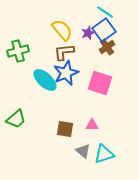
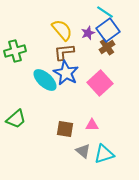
blue square: moved 4 px right
green cross: moved 3 px left
blue star: rotated 20 degrees counterclockwise
pink square: rotated 30 degrees clockwise
